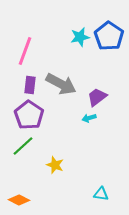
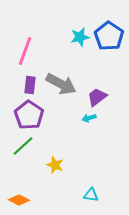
cyan triangle: moved 10 px left, 1 px down
